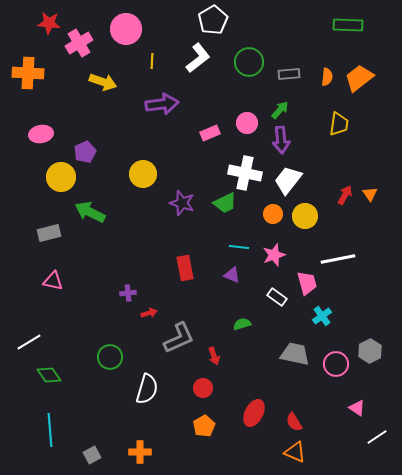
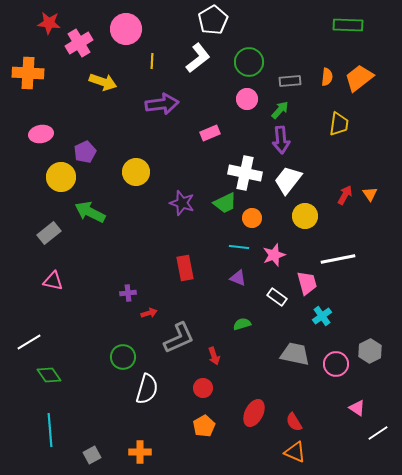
gray rectangle at (289, 74): moved 1 px right, 7 px down
pink circle at (247, 123): moved 24 px up
yellow circle at (143, 174): moved 7 px left, 2 px up
orange circle at (273, 214): moved 21 px left, 4 px down
gray rectangle at (49, 233): rotated 25 degrees counterclockwise
purple triangle at (232, 275): moved 6 px right, 3 px down
green circle at (110, 357): moved 13 px right
white line at (377, 437): moved 1 px right, 4 px up
